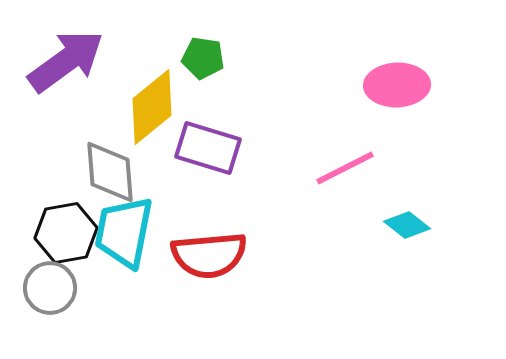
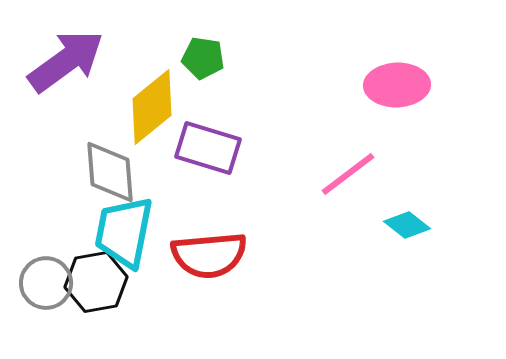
pink line: moved 3 px right, 6 px down; rotated 10 degrees counterclockwise
black hexagon: moved 30 px right, 49 px down
gray circle: moved 4 px left, 5 px up
